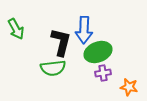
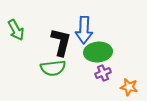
green arrow: moved 1 px down
green ellipse: rotated 16 degrees clockwise
purple cross: rotated 14 degrees counterclockwise
